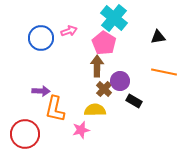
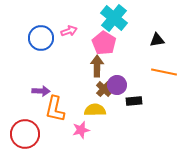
black triangle: moved 1 px left, 3 px down
purple circle: moved 3 px left, 4 px down
black rectangle: rotated 35 degrees counterclockwise
